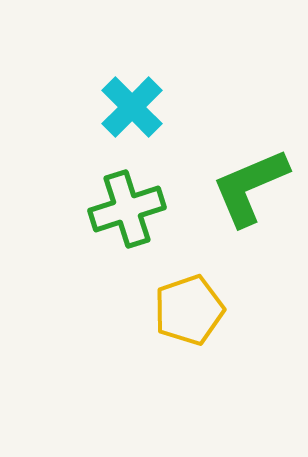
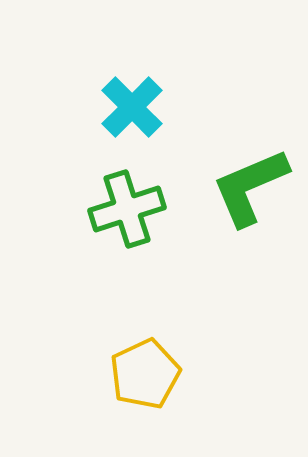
yellow pentagon: moved 44 px left, 64 px down; rotated 6 degrees counterclockwise
